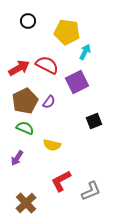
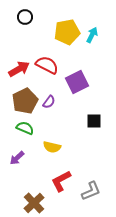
black circle: moved 3 px left, 4 px up
yellow pentagon: rotated 20 degrees counterclockwise
cyan arrow: moved 7 px right, 17 px up
red arrow: moved 1 px down
black square: rotated 21 degrees clockwise
yellow semicircle: moved 2 px down
purple arrow: rotated 14 degrees clockwise
brown cross: moved 8 px right
